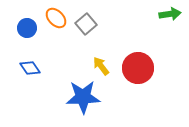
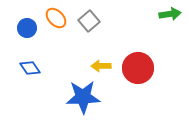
gray square: moved 3 px right, 3 px up
yellow arrow: rotated 54 degrees counterclockwise
